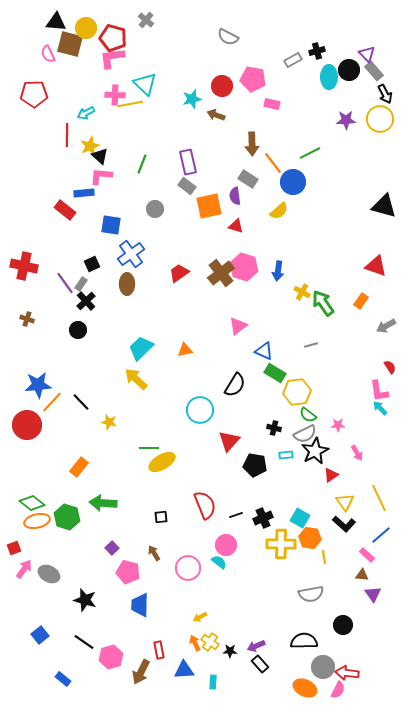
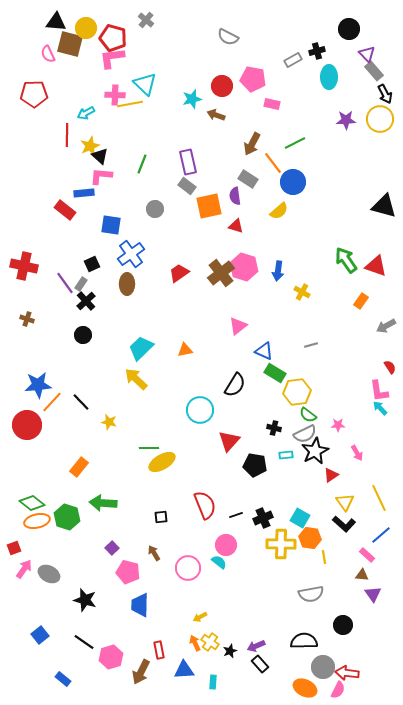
black circle at (349, 70): moved 41 px up
brown arrow at (252, 144): rotated 30 degrees clockwise
green line at (310, 153): moved 15 px left, 10 px up
green arrow at (323, 303): moved 23 px right, 43 px up
black circle at (78, 330): moved 5 px right, 5 px down
black star at (230, 651): rotated 24 degrees counterclockwise
